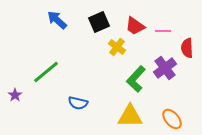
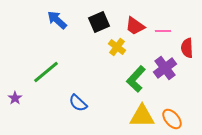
purple star: moved 3 px down
blue semicircle: rotated 30 degrees clockwise
yellow triangle: moved 12 px right
